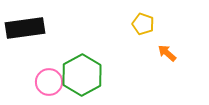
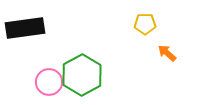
yellow pentagon: moved 2 px right; rotated 20 degrees counterclockwise
